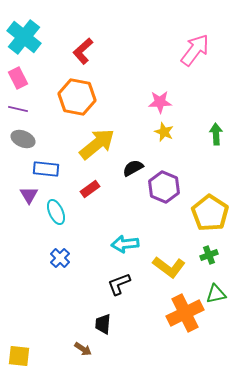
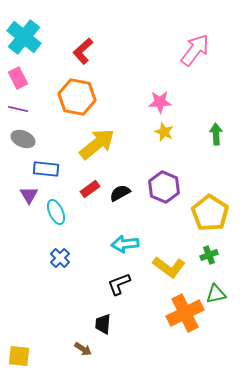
black semicircle: moved 13 px left, 25 px down
